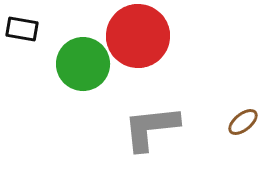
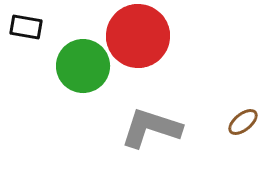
black rectangle: moved 4 px right, 2 px up
green circle: moved 2 px down
gray L-shape: rotated 24 degrees clockwise
